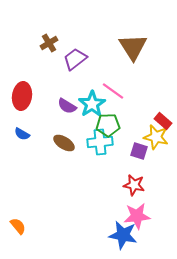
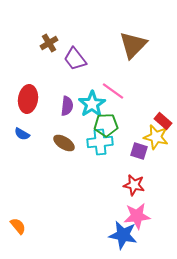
brown triangle: moved 2 px up; rotated 16 degrees clockwise
purple trapezoid: rotated 90 degrees counterclockwise
red ellipse: moved 6 px right, 3 px down
purple semicircle: rotated 114 degrees counterclockwise
green pentagon: moved 2 px left
